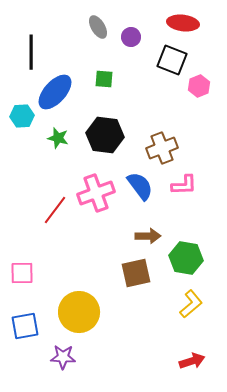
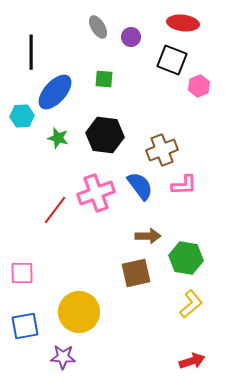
brown cross: moved 2 px down
